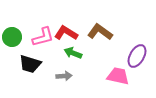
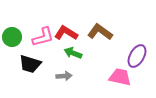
pink trapezoid: moved 2 px right, 1 px down
